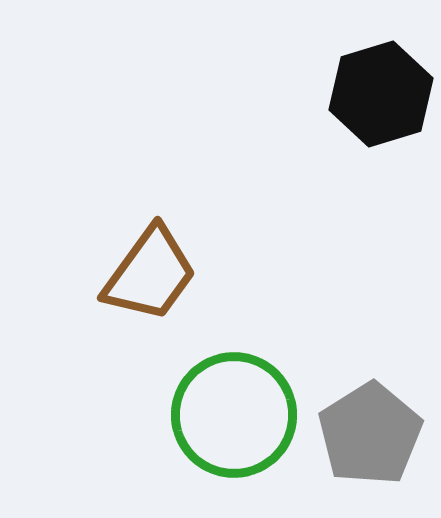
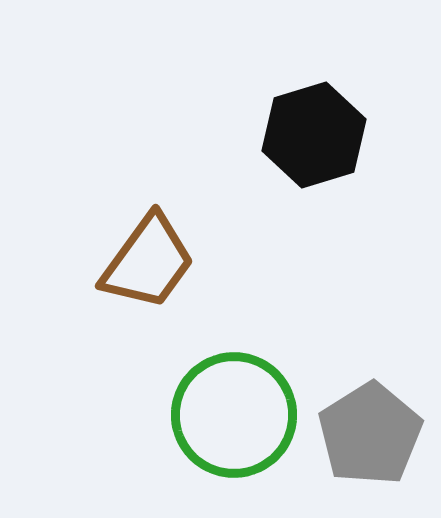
black hexagon: moved 67 px left, 41 px down
brown trapezoid: moved 2 px left, 12 px up
